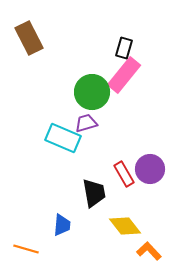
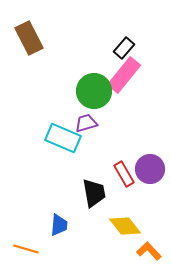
black rectangle: rotated 25 degrees clockwise
green circle: moved 2 px right, 1 px up
blue trapezoid: moved 3 px left
